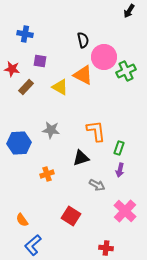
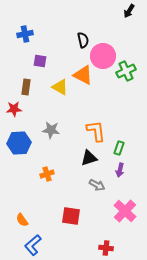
blue cross: rotated 21 degrees counterclockwise
pink circle: moved 1 px left, 1 px up
red star: moved 2 px right, 40 px down; rotated 14 degrees counterclockwise
brown rectangle: rotated 35 degrees counterclockwise
black triangle: moved 8 px right
red square: rotated 24 degrees counterclockwise
